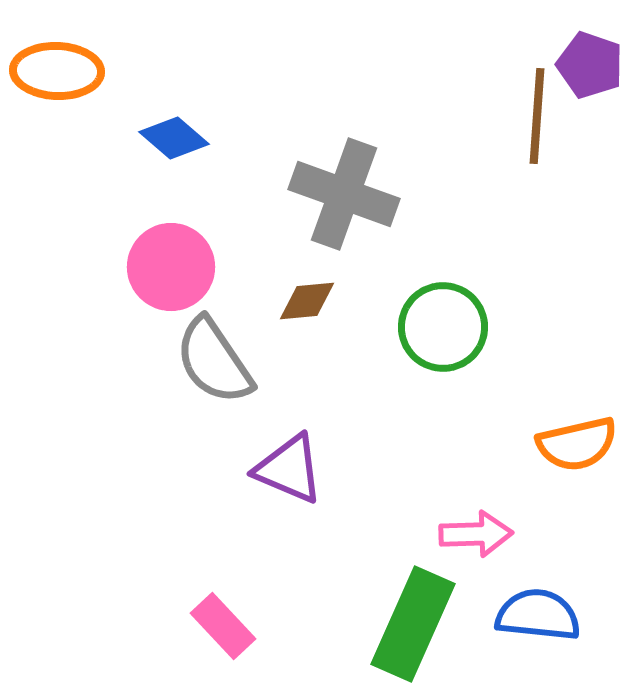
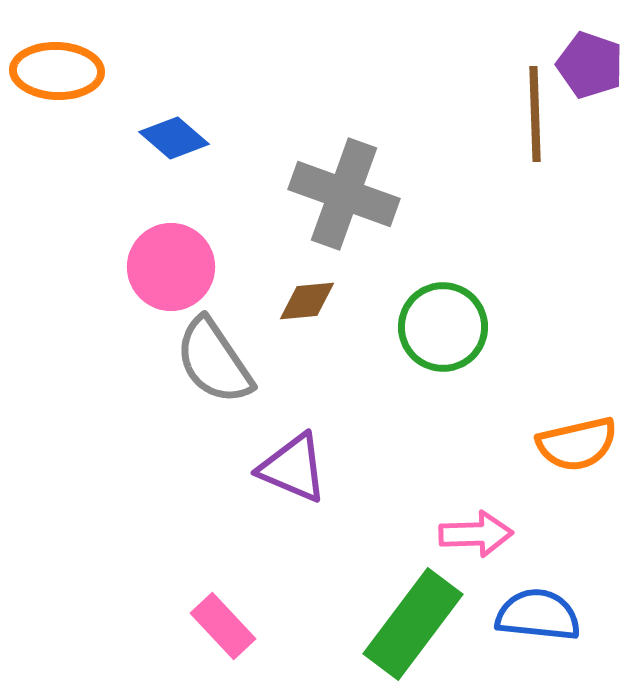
brown line: moved 2 px left, 2 px up; rotated 6 degrees counterclockwise
purple triangle: moved 4 px right, 1 px up
green rectangle: rotated 13 degrees clockwise
